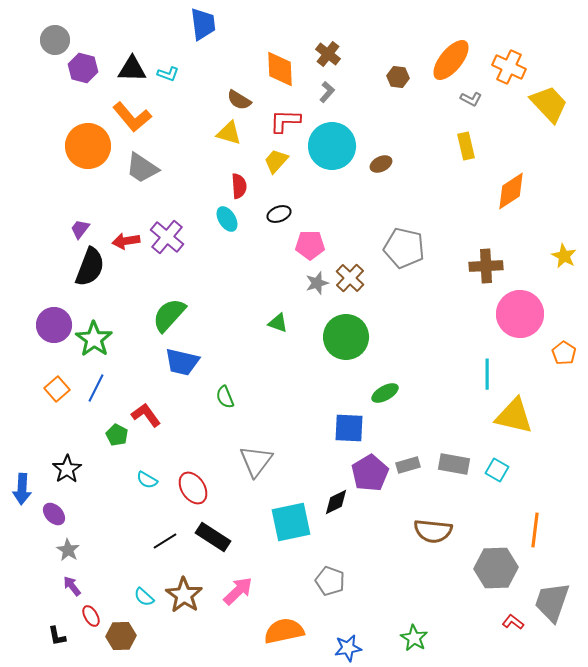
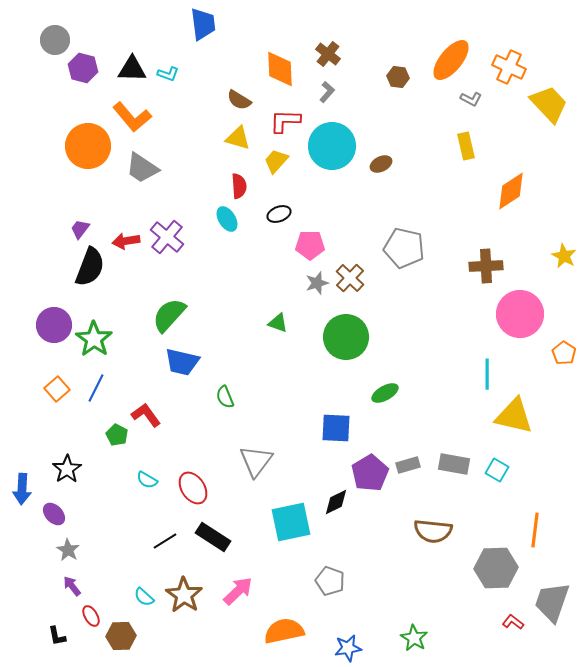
yellow triangle at (229, 133): moved 9 px right, 5 px down
blue square at (349, 428): moved 13 px left
